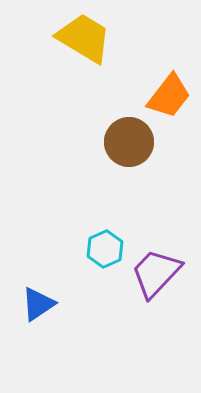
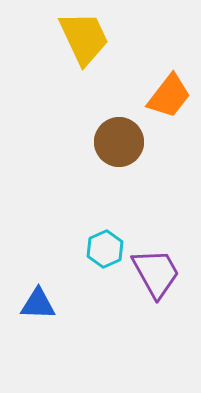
yellow trapezoid: rotated 34 degrees clockwise
brown circle: moved 10 px left
purple trapezoid: rotated 108 degrees clockwise
blue triangle: rotated 36 degrees clockwise
